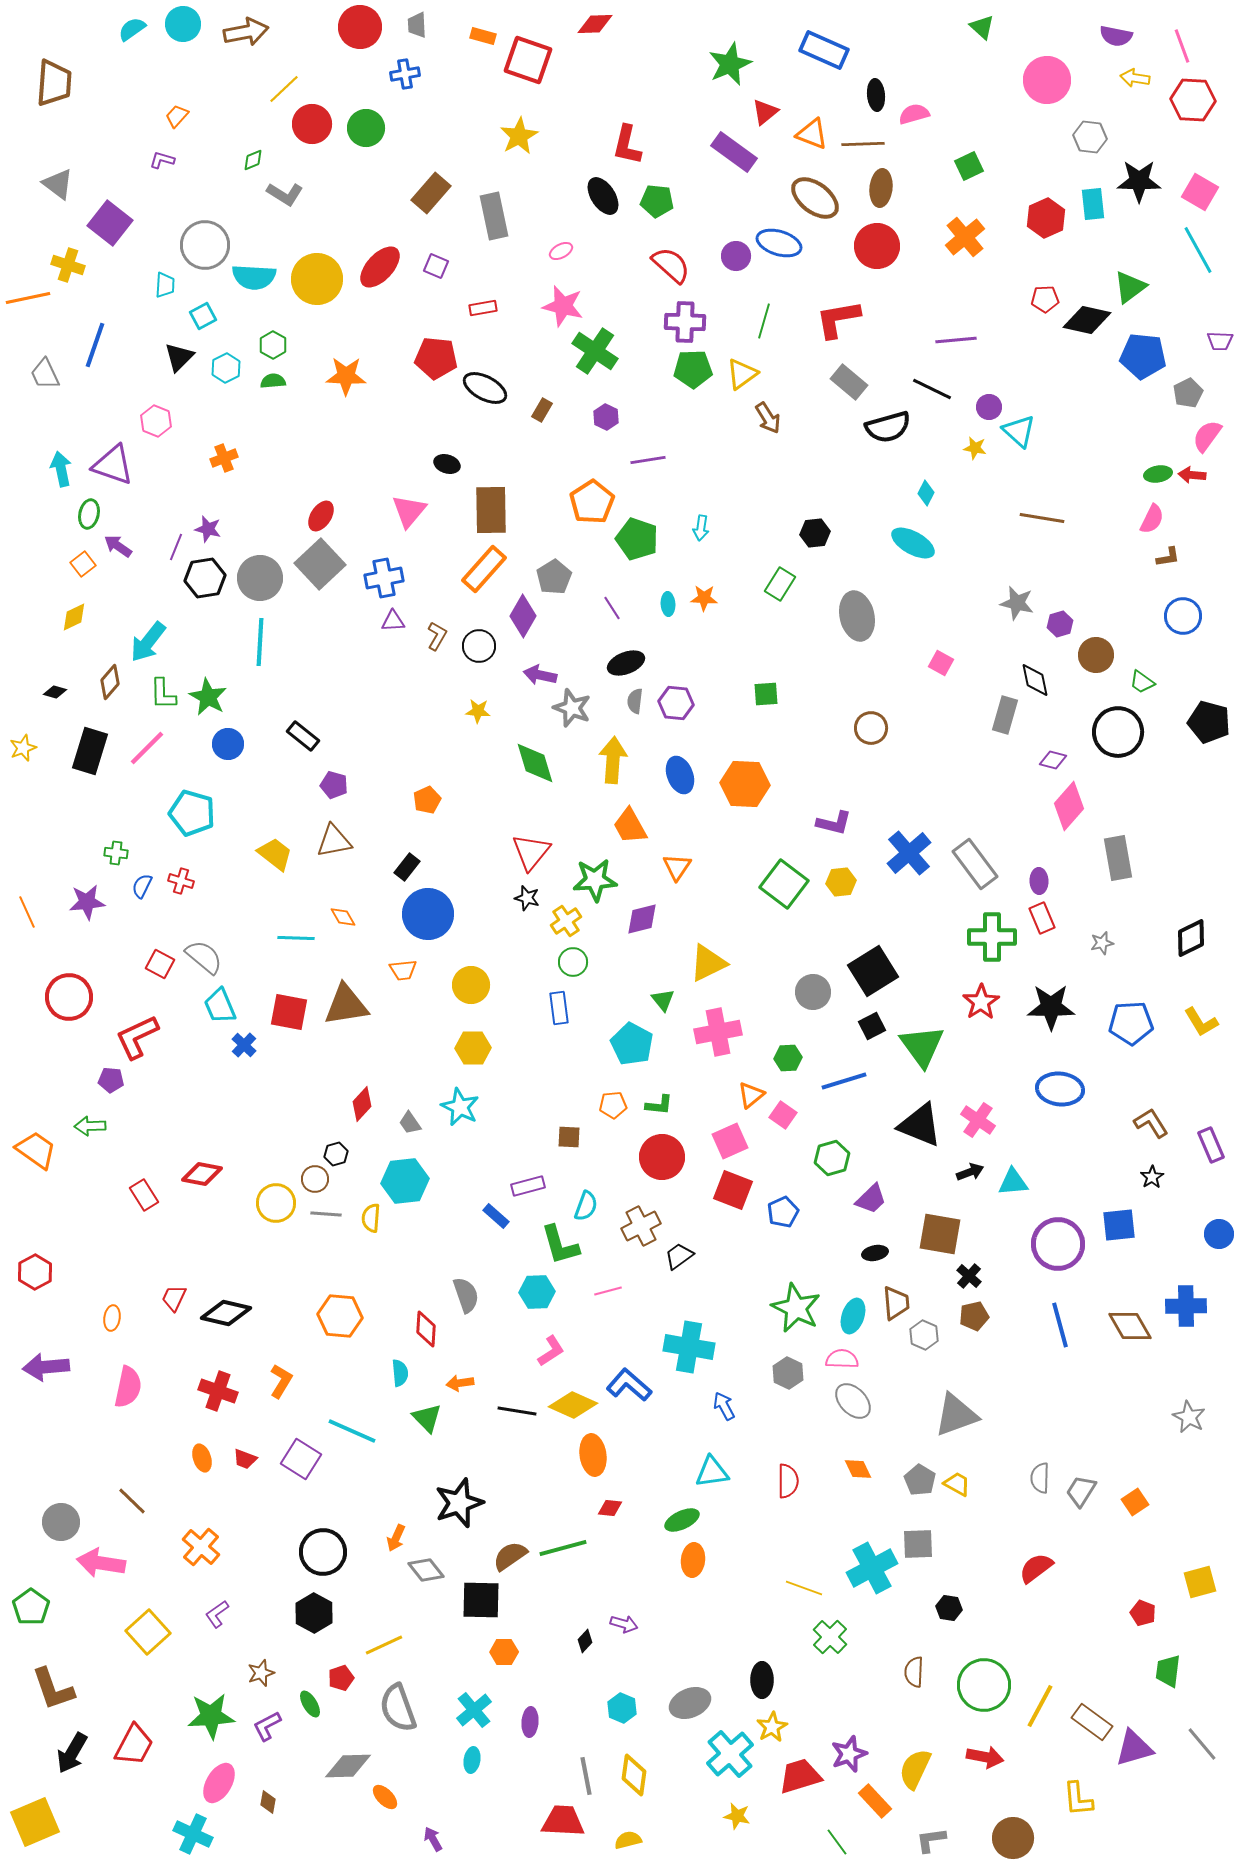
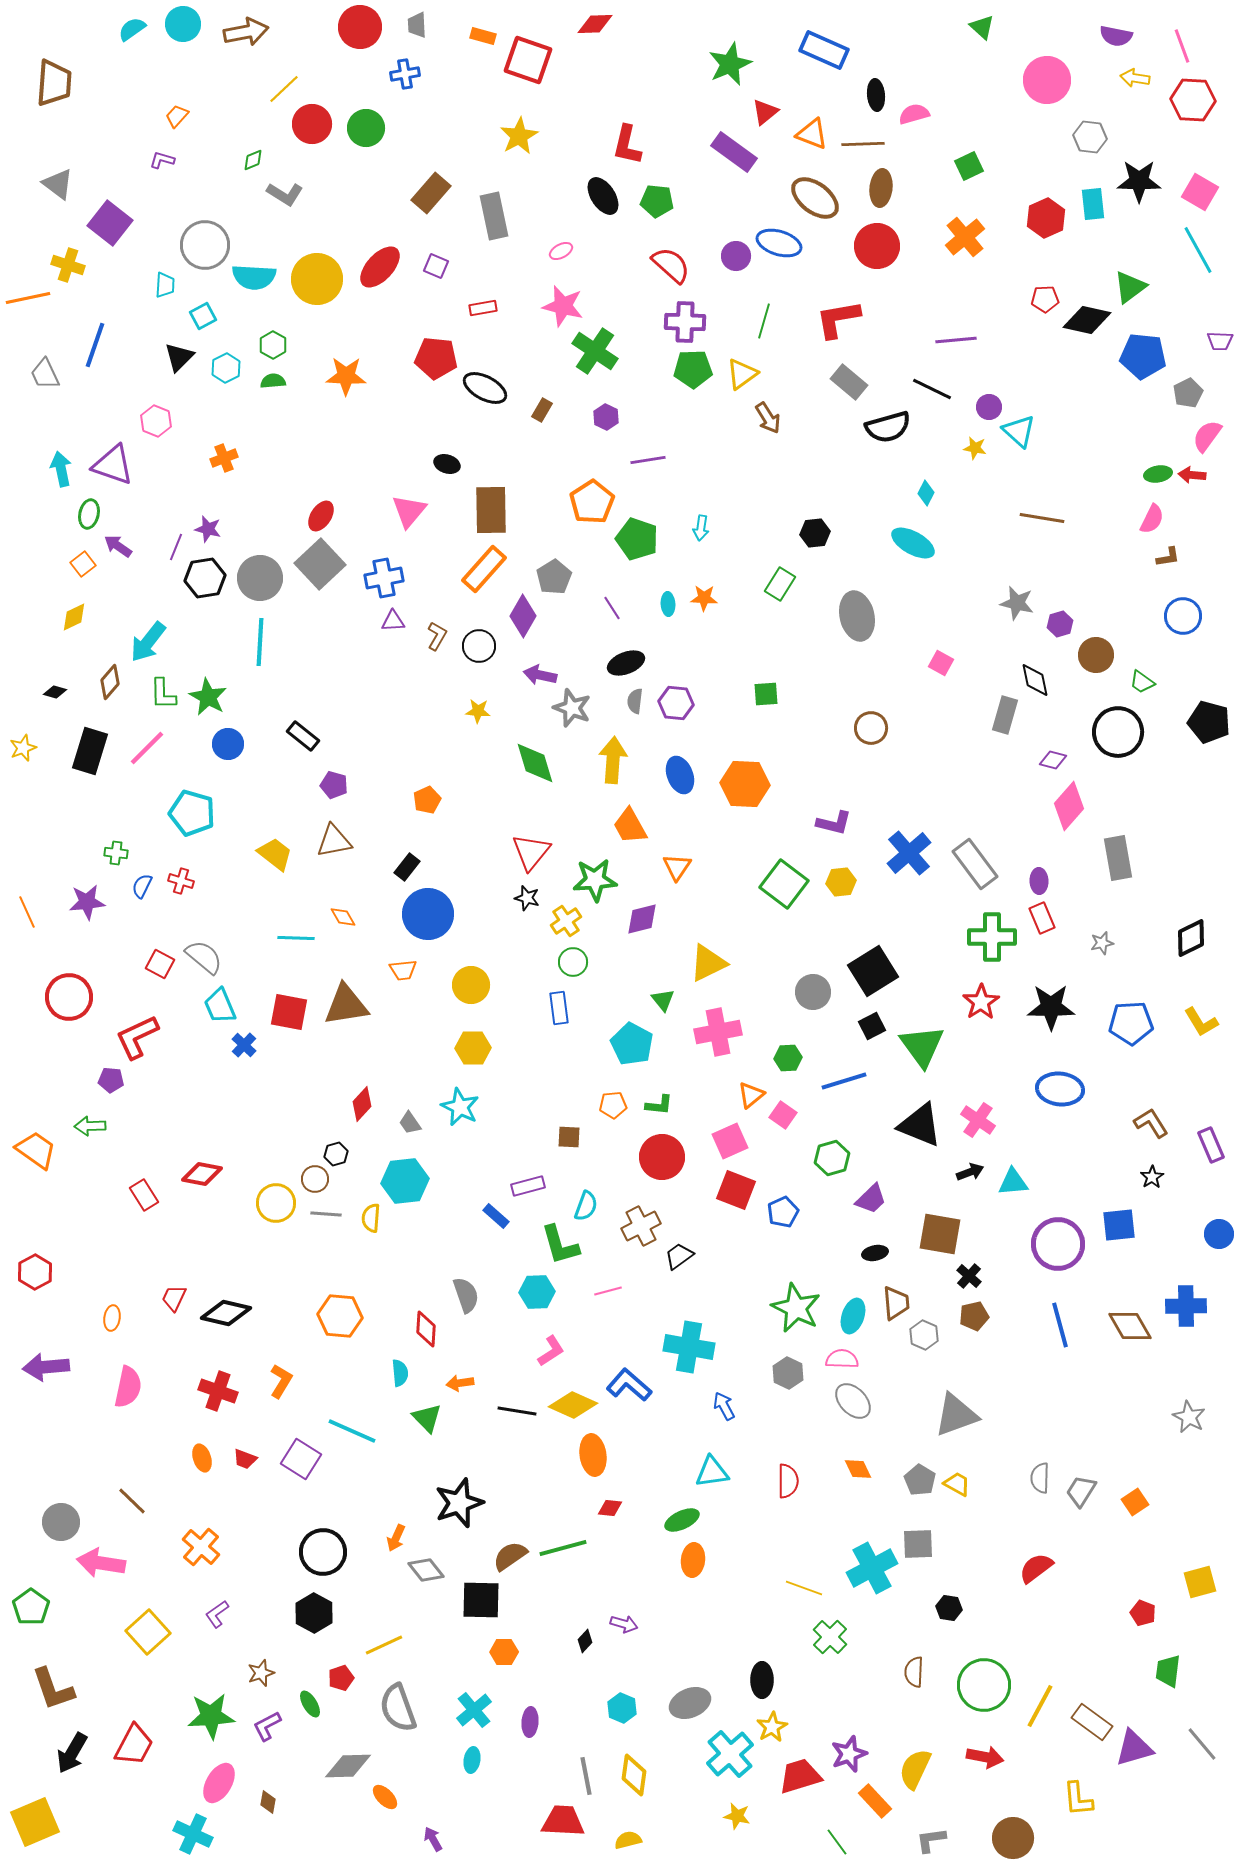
red square at (733, 1190): moved 3 px right
